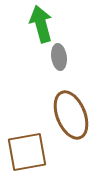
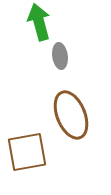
green arrow: moved 2 px left, 2 px up
gray ellipse: moved 1 px right, 1 px up
